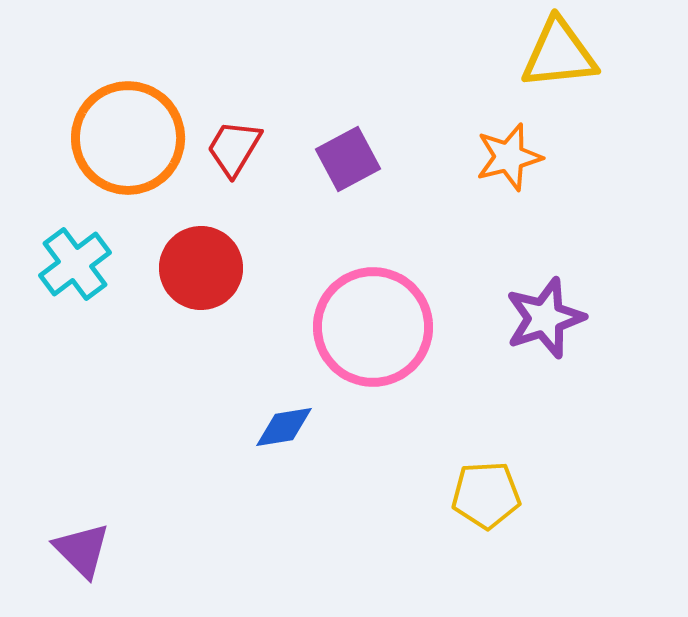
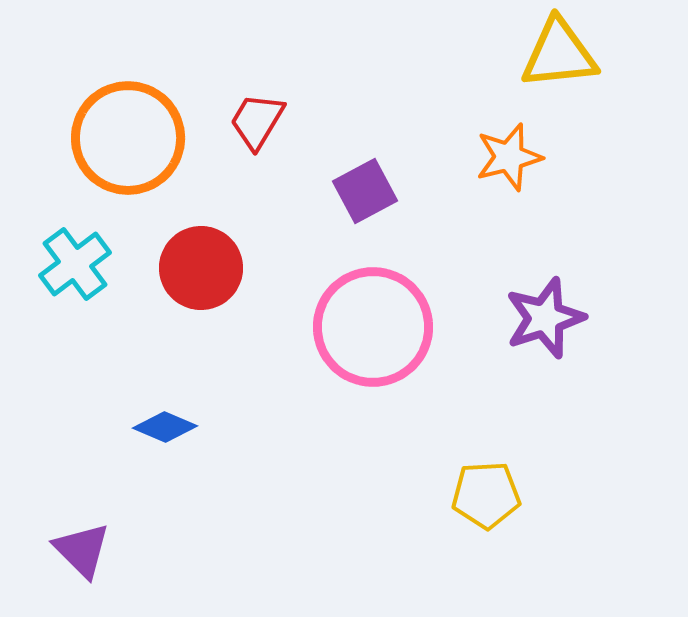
red trapezoid: moved 23 px right, 27 px up
purple square: moved 17 px right, 32 px down
blue diamond: moved 119 px left; rotated 32 degrees clockwise
